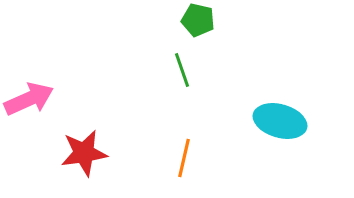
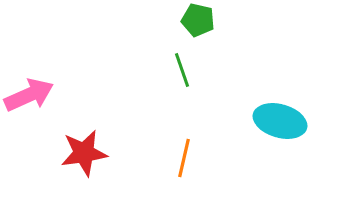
pink arrow: moved 4 px up
